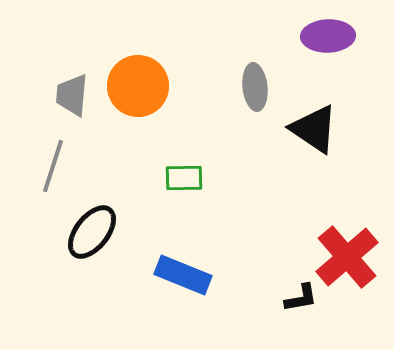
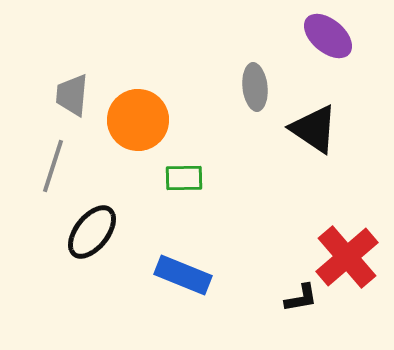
purple ellipse: rotated 42 degrees clockwise
orange circle: moved 34 px down
